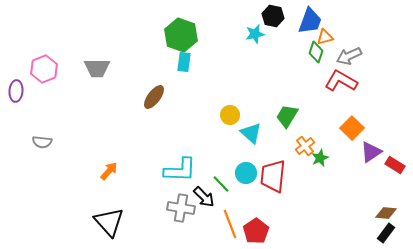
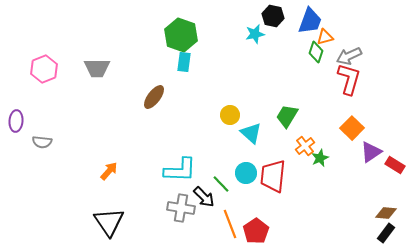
red L-shape: moved 8 px right, 2 px up; rotated 76 degrees clockwise
purple ellipse: moved 30 px down
black triangle: rotated 8 degrees clockwise
